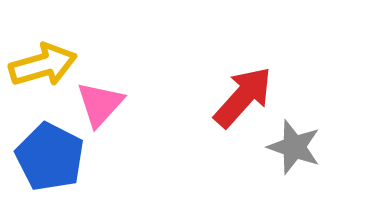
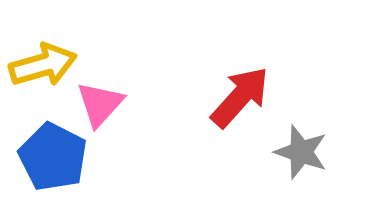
red arrow: moved 3 px left
gray star: moved 7 px right, 5 px down
blue pentagon: moved 3 px right
